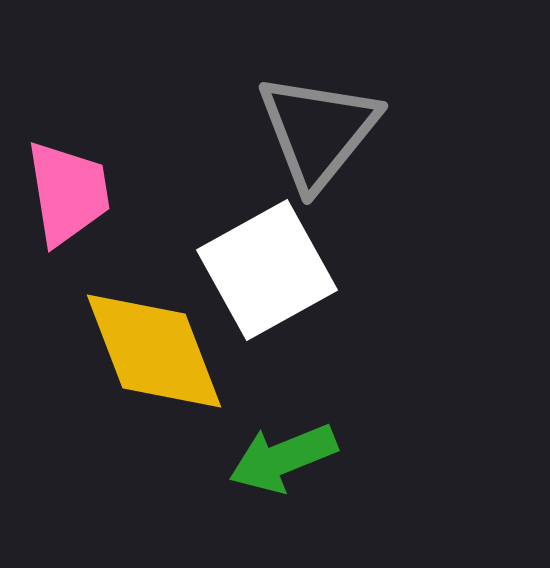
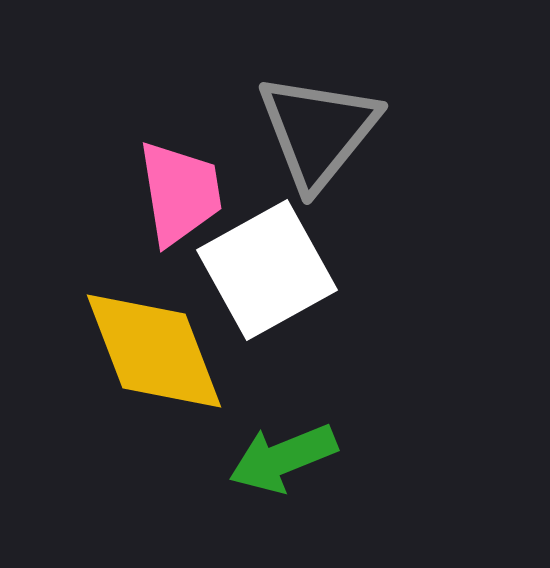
pink trapezoid: moved 112 px right
